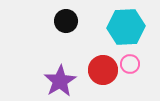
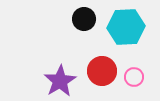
black circle: moved 18 px right, 2 px up
pink circle: moved 4 px right, 13 px down
red circle: moved 1 px left, 1 px down
